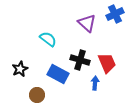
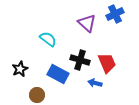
blue arrow: rotated 80 degrees counterclockwise
